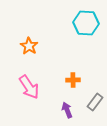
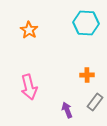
orange star: moved 16 px up
orange cross: moved 14 px right, 5 px up
pink arrow: rotated 20 degrees clockwise
